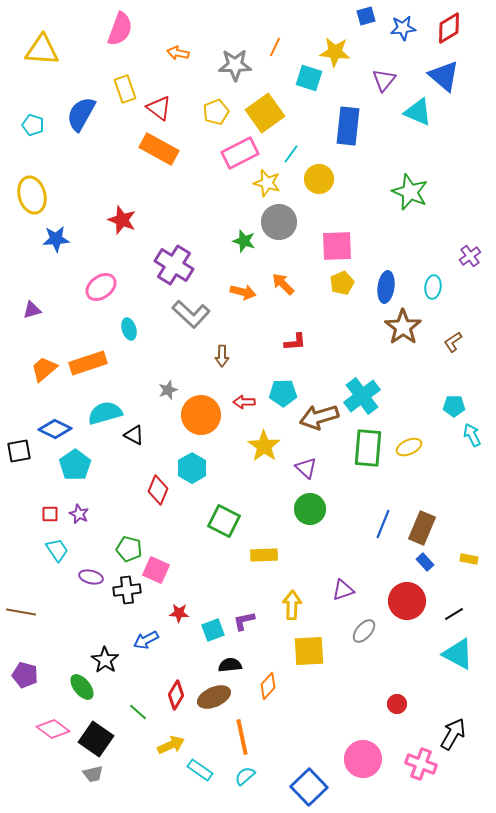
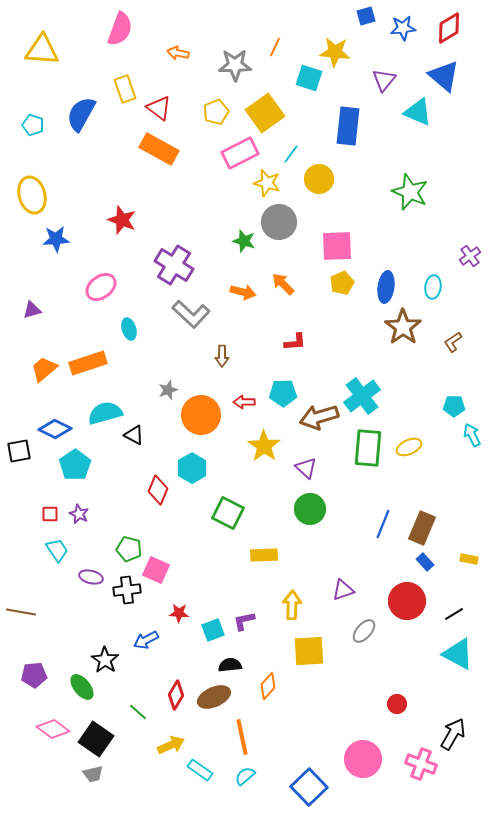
green square at (224, 521): moved 4 px right, 8 px up
purple pentagon at (25, 675): moved 9 px right; rotated 20 degrees counterclockwise
